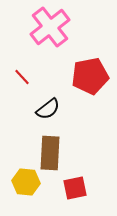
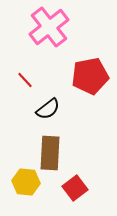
pink cross: moved 1 px left
red line: moved 3 px right, 3 px down
red square: rotated 25 degrees counterclockwise
